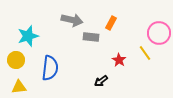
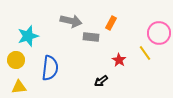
gray arrow: moved 1 px left, 1 px down
